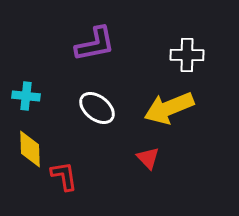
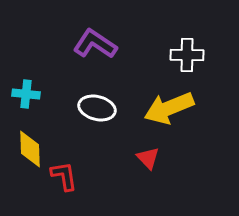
purple L-shape: rotated 135 degrees counterclockwise
cyan cross: moved 2 px up
white ellipse: rotated 24 degrees counterclockwise
